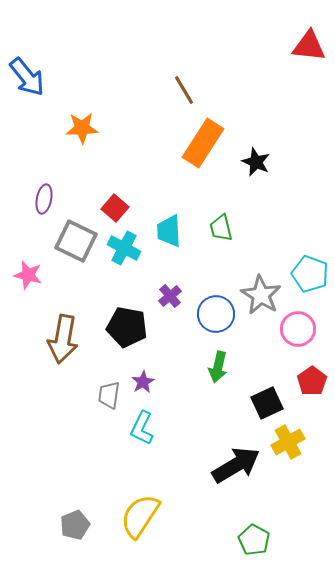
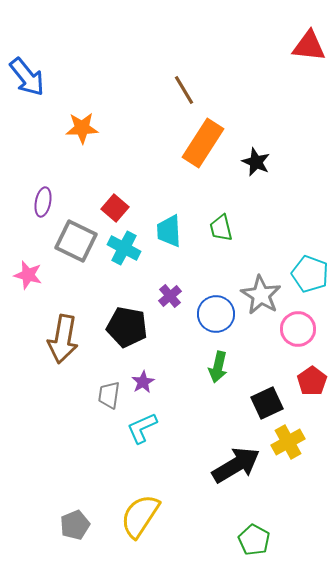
purple ellipse: moved 1 px left, 3 px down
cyan L-shape: rotated 40 degrees clockwise
